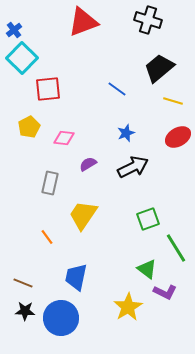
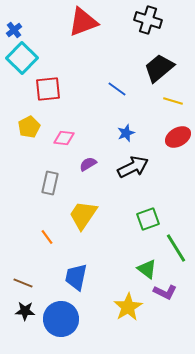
blue circle: moved 1 px down
